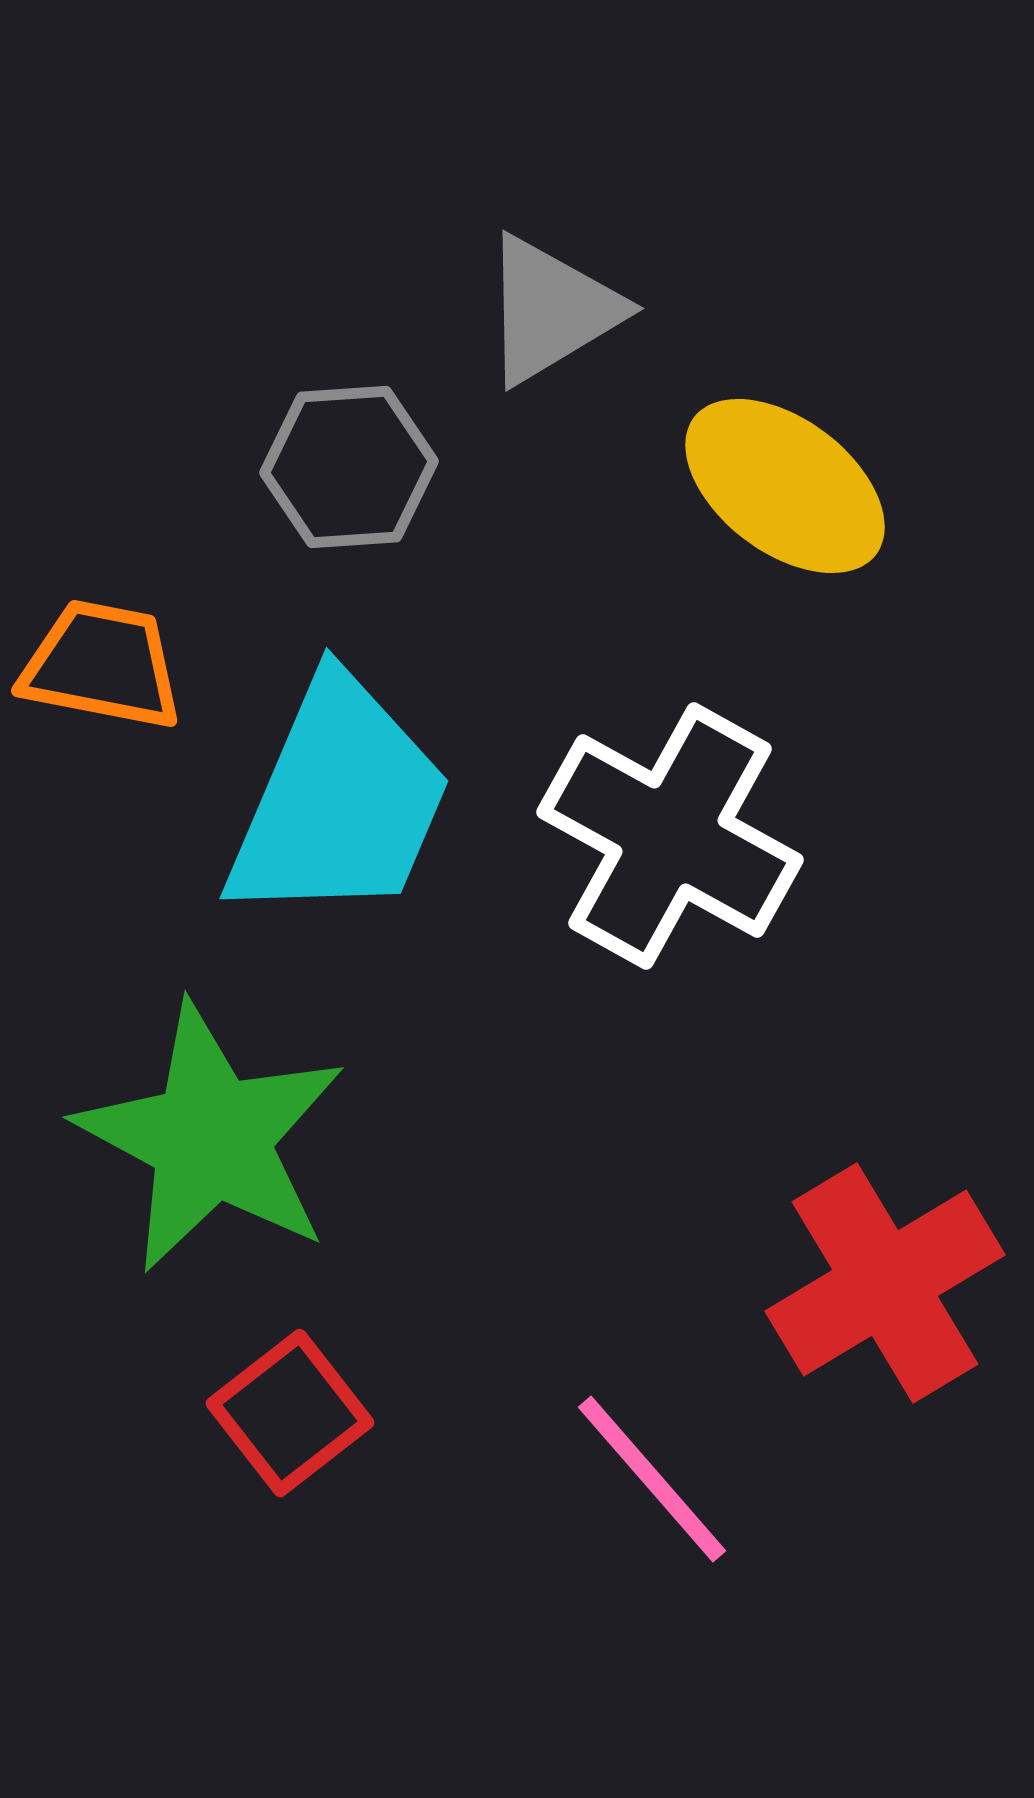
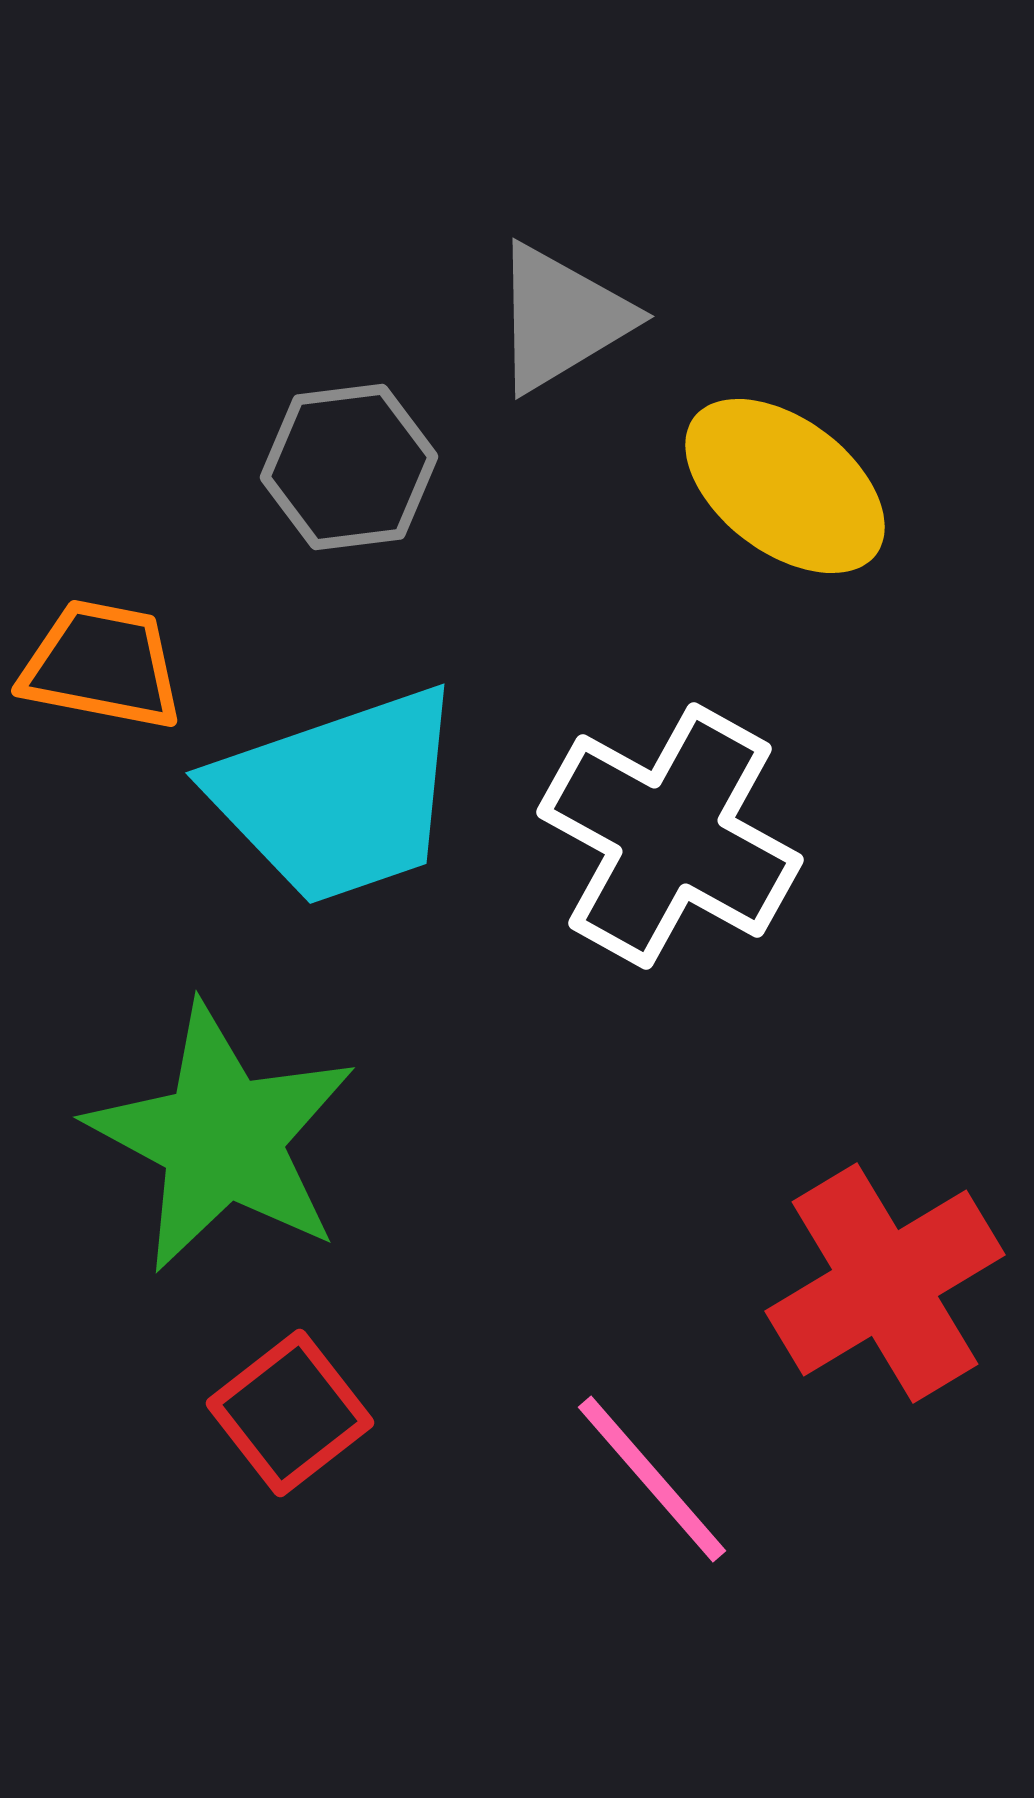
gray triangle: moved 10 px right, 8 px down
gray hexagon: rotated 3 degrees counterclockwise
cyan trapezoid: moved 1 px left, 5 px up; rotated 48 degrees clockwise
green star: moved 11 px right
